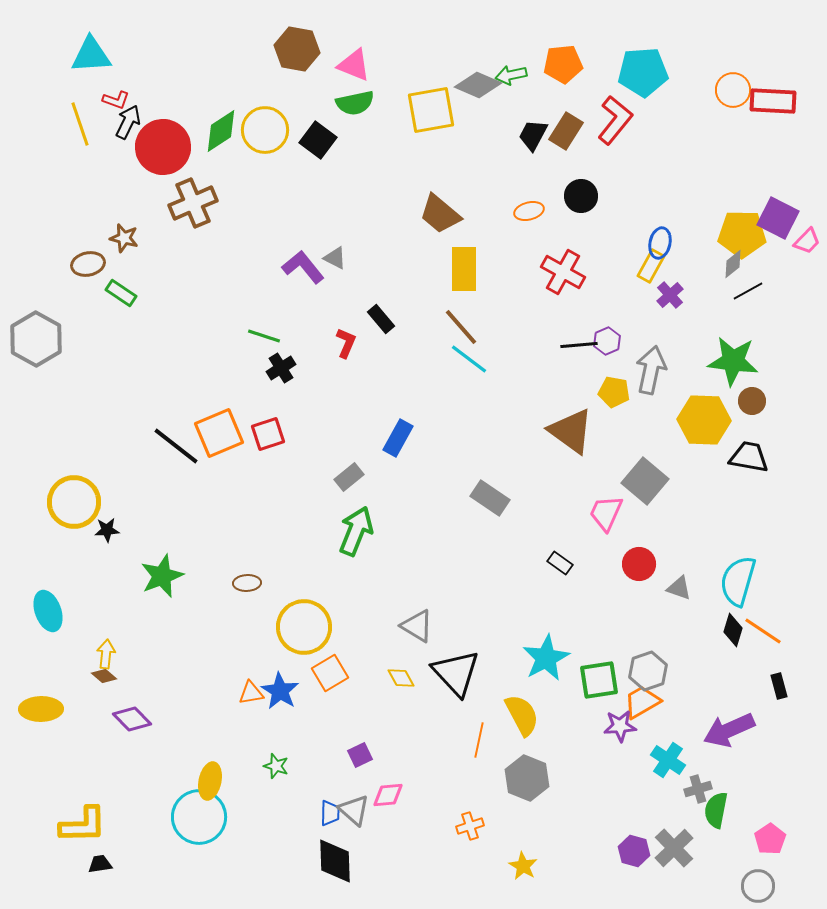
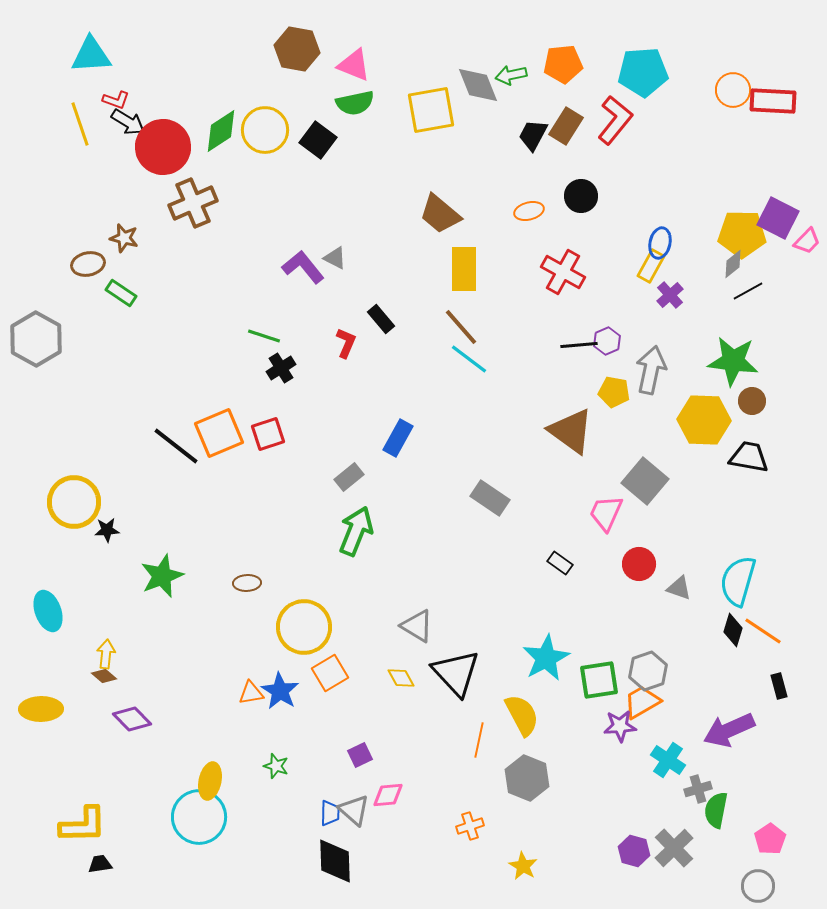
gray diamond at (478, 85): rotated 45 degrees clockwise
black arrow at (128, 122): rotated 96 degrees clockwise
brown rectangle at (566, 131): moved 5 px up
